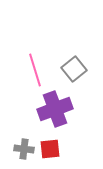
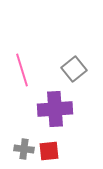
pink line: moved 13 px left
purple cross: rotated 16 degrees clockwise
red square: moved 1 px left, 2 px down
